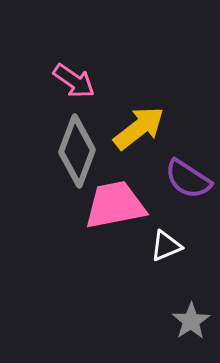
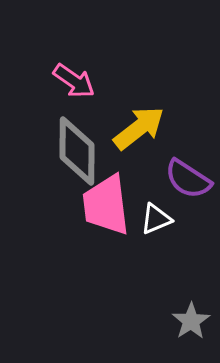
gray diamond: rotated 20 degrees counterclockwise
pink trapezoid: moved 9 px left; rotated 86 degrees counterclockwise
white triangle: moved 10 px left, 27 px up
